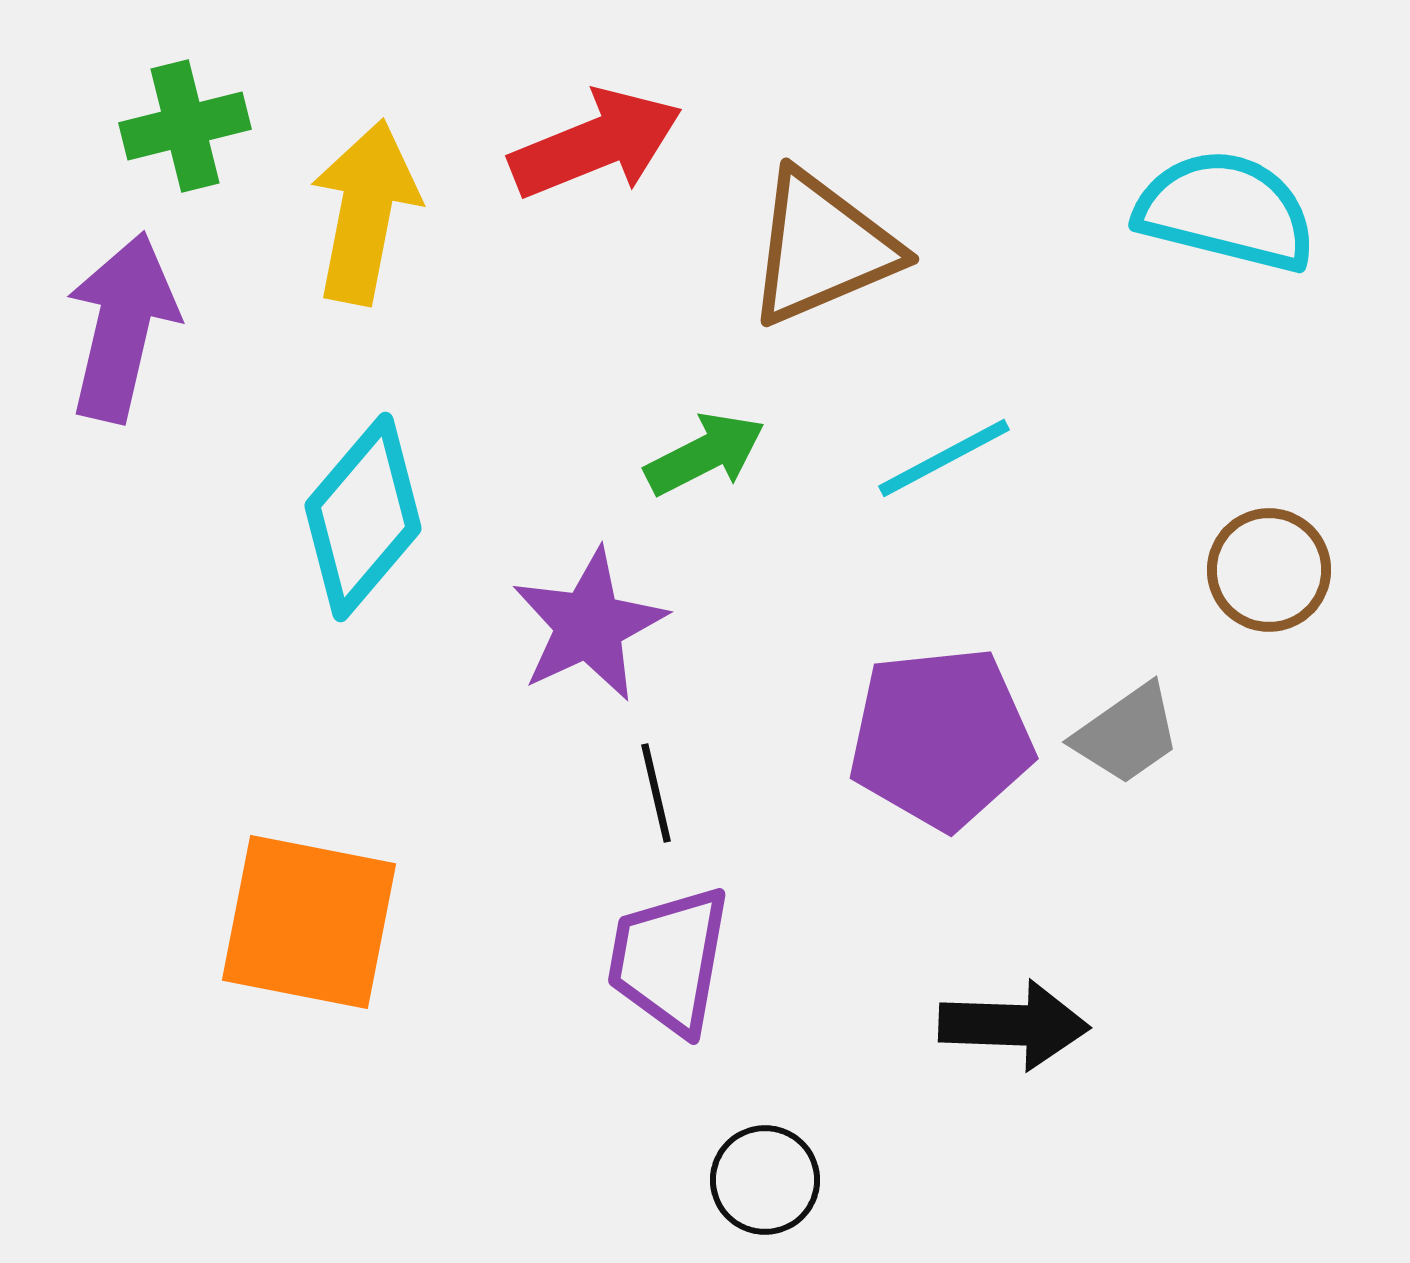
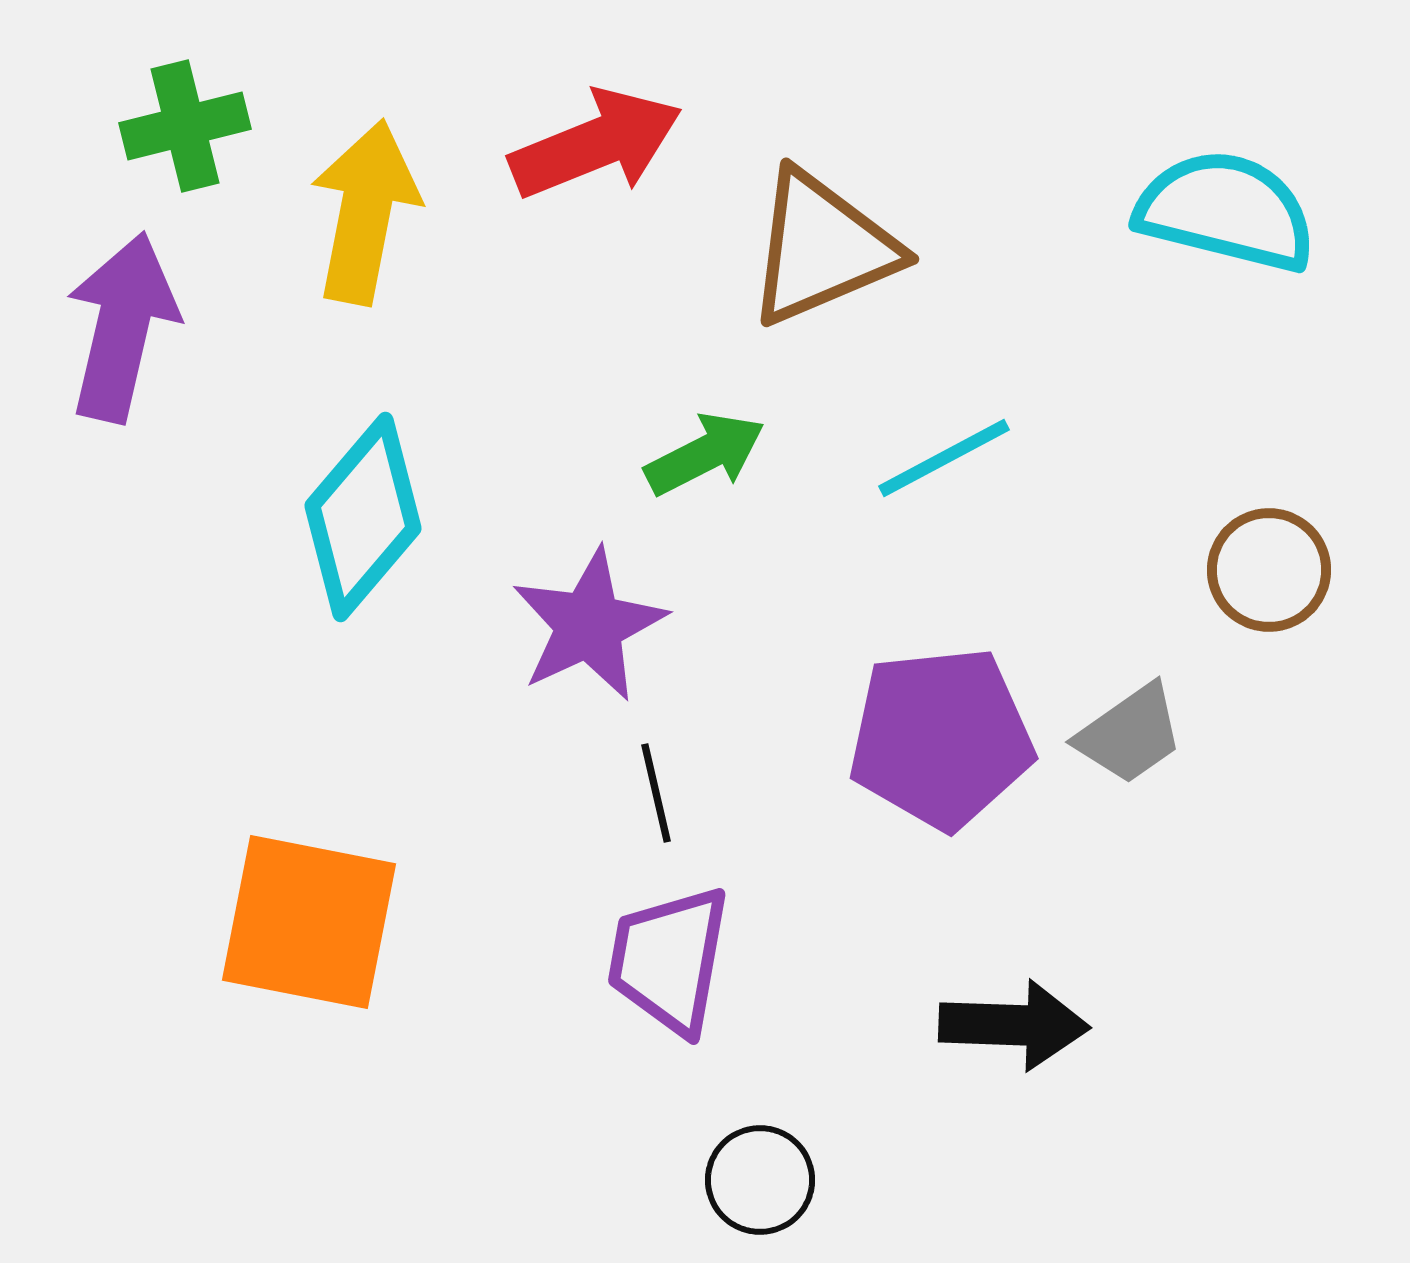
gray trapezoid: moved 3 px right
black circle: moved 5 px left
